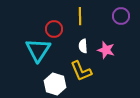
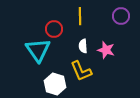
cyan triangle: rotated 8 degrees counterclockwise
